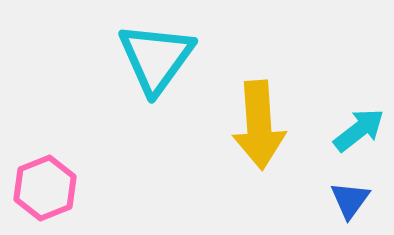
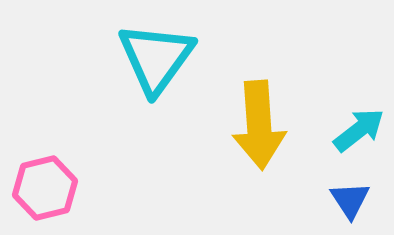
pink hexagon: rotated 8 degrees clockwise
blue triangle: rotated 9 degrees counterclockwise
